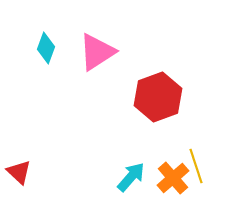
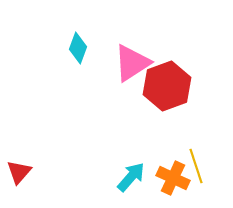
cyan diamond: moved 32 px right
pink triangle: moved 35 px right, 11 px down
red hexagon: moved 9 px right, 11 px up
red triangle: rotated 28 degrees clockwise
orange cross: rotated 24 degrees counterclockwise
